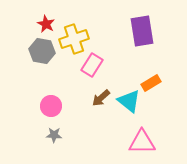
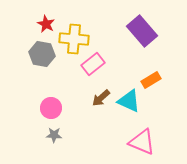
purple rectangle: rotated 32 degrees counterclockwise
yellow cross: rotated 24 degrees clockwise
gray hexagon: moved 3 px down
pink rectangle: moved 1 px right, 1 px up; rotated 20 degrees clockwise
orange rectangle: moved 3 px up
cyan triangle: rotated 15 degrees counterclockwise
pink circle: moved 2 px down
pink triangle: rotated 24 degrees clockwise
